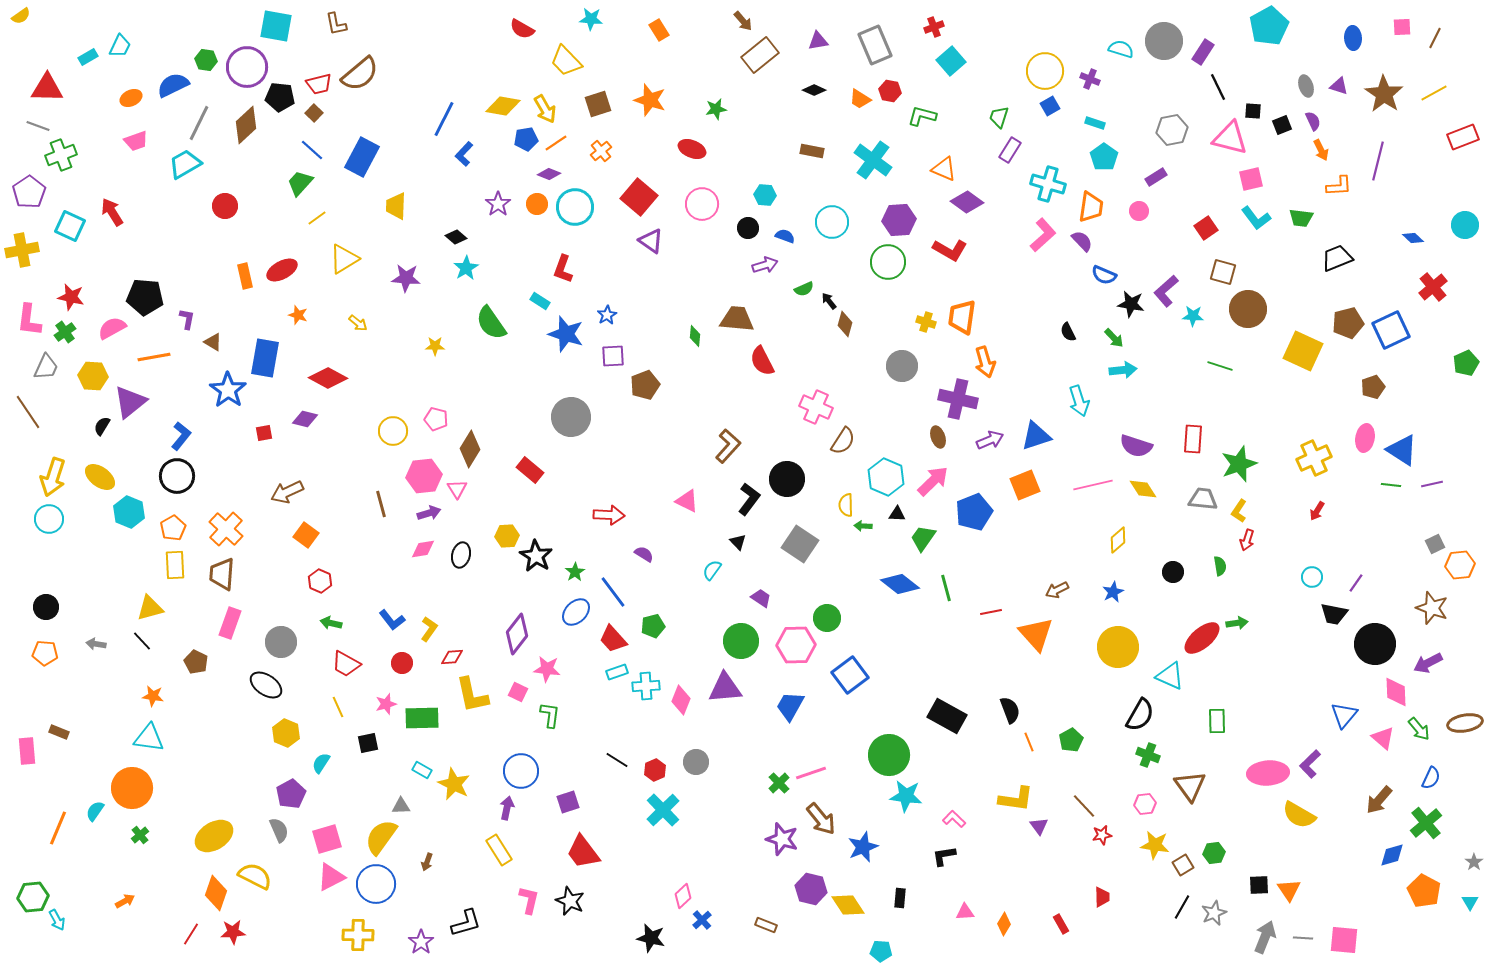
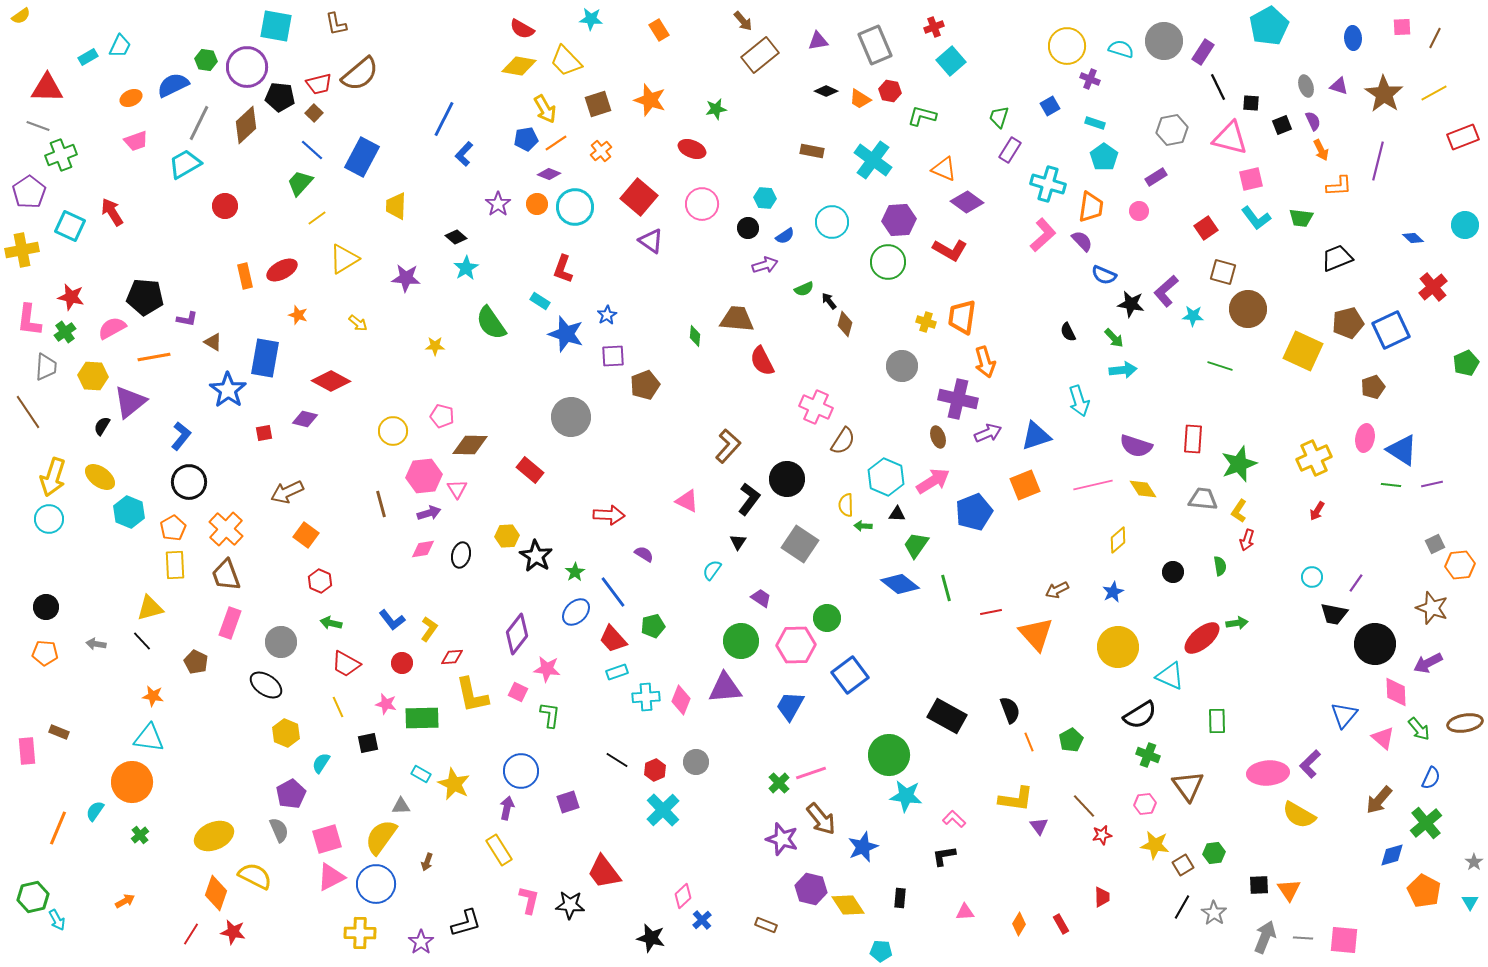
yellow circle at (1045, 71): moved 22 px right, 25 px up
black diamond at (814, 90): moved 12 px right, 1 px down
yellow diamond at (503, 106): moved 16 px right, 40 px up
black square at (1253, 111): moved 2 px left, 8 px up
cyan hexagon at (765, 195): moved 3 px down
blue semicircle at (785, 236): rotated 126 degrees clockwise
purple L-shape at (187, 319): rotated 90 degrees clockwise
gray trapezoid at (46, 367): rotated 20 degrees counterclockwise
red diamond at (328, 378): moved 3 px right, 3 px down
pink pentagon at (436, 419): moved 6 px right, 3 px up
purple arrow at (990, 440): moved 2 px left, 7 px up
brown diamond at (470, 449): moved 4 px up; rotated 60 degrees clockwise
black circle at (177, 476): moved 12 px right, 6 px down
pink arrow at (933, 481): rotated 12 degrees clockwise
green trapezoid at (923, 538): moved 7 px left, 7 px down
black triangle at (738, 542): rotated 18 degrees clockwise
brown trapezoid at (222, 574): moved 4 px right, 1 px down; rotated 24 degrees counterclockwise
cyan cross at (646, 686): moved 11 px down
pink star at (386, 704): rotated 30 degrees clockwise
black semicircle at (1140, 715): rotated 28 degrees clockwise
cyan rectangle at (422, 770): moved 1 px left, 4 px down
brown triangle at (1190, 786): moved 2 px left
orange circle at (132, 788): moved 6 px up
yellow ellipse at (214, 836): rotated 9 degrees clockwise
red trapezoid at (583, 852): moved 21 px right, 20 px down
green hexagon at (33, 897): rotated 8 degrees counterclockwise
black star at (570, 901): moved 4 px down; rotated 20 degrees counterclockwise
gray star at (1214, 913): rotated 15 degrees counterclockwise
orange diamond at (1004, 924): moved 15 px right
red star at (233, 932): rotated 15 degrees clockwise
yellow cross at (358, 935): moved 2 px right, 2 px up
